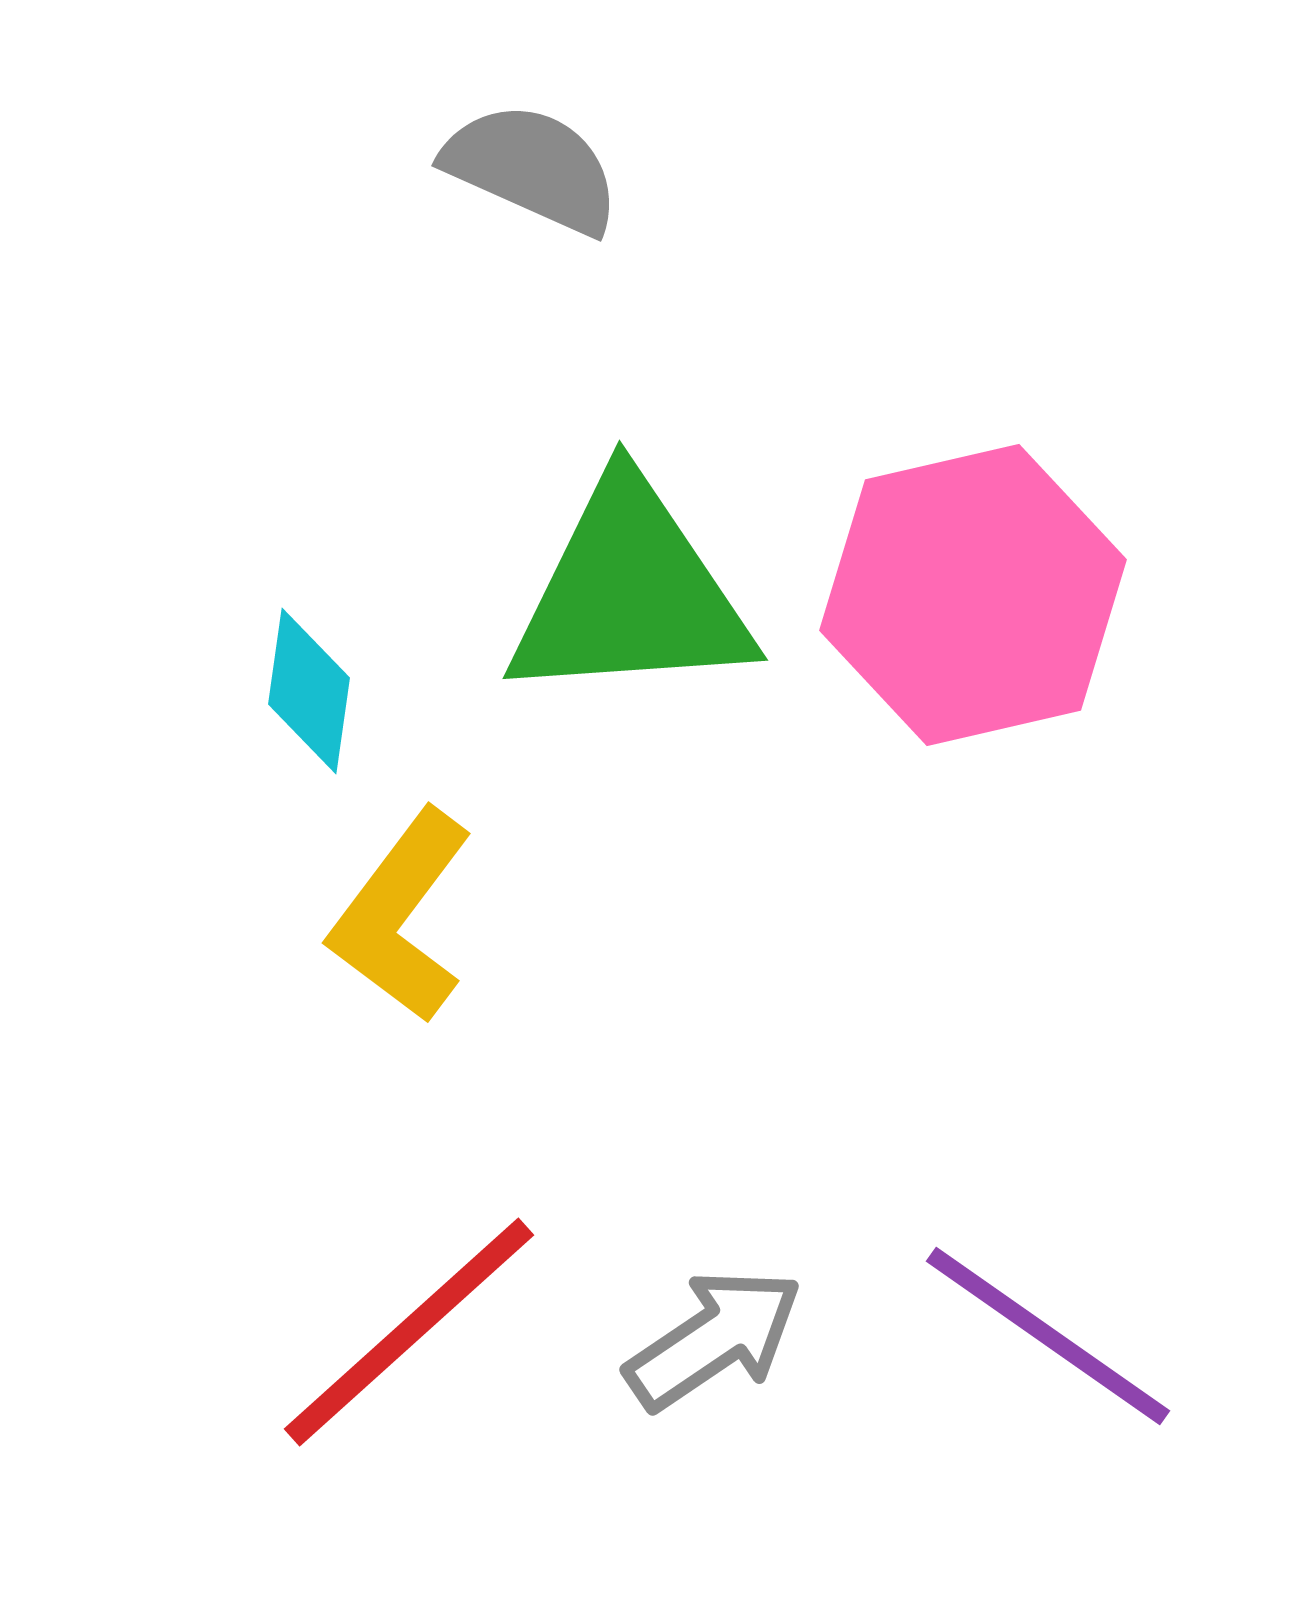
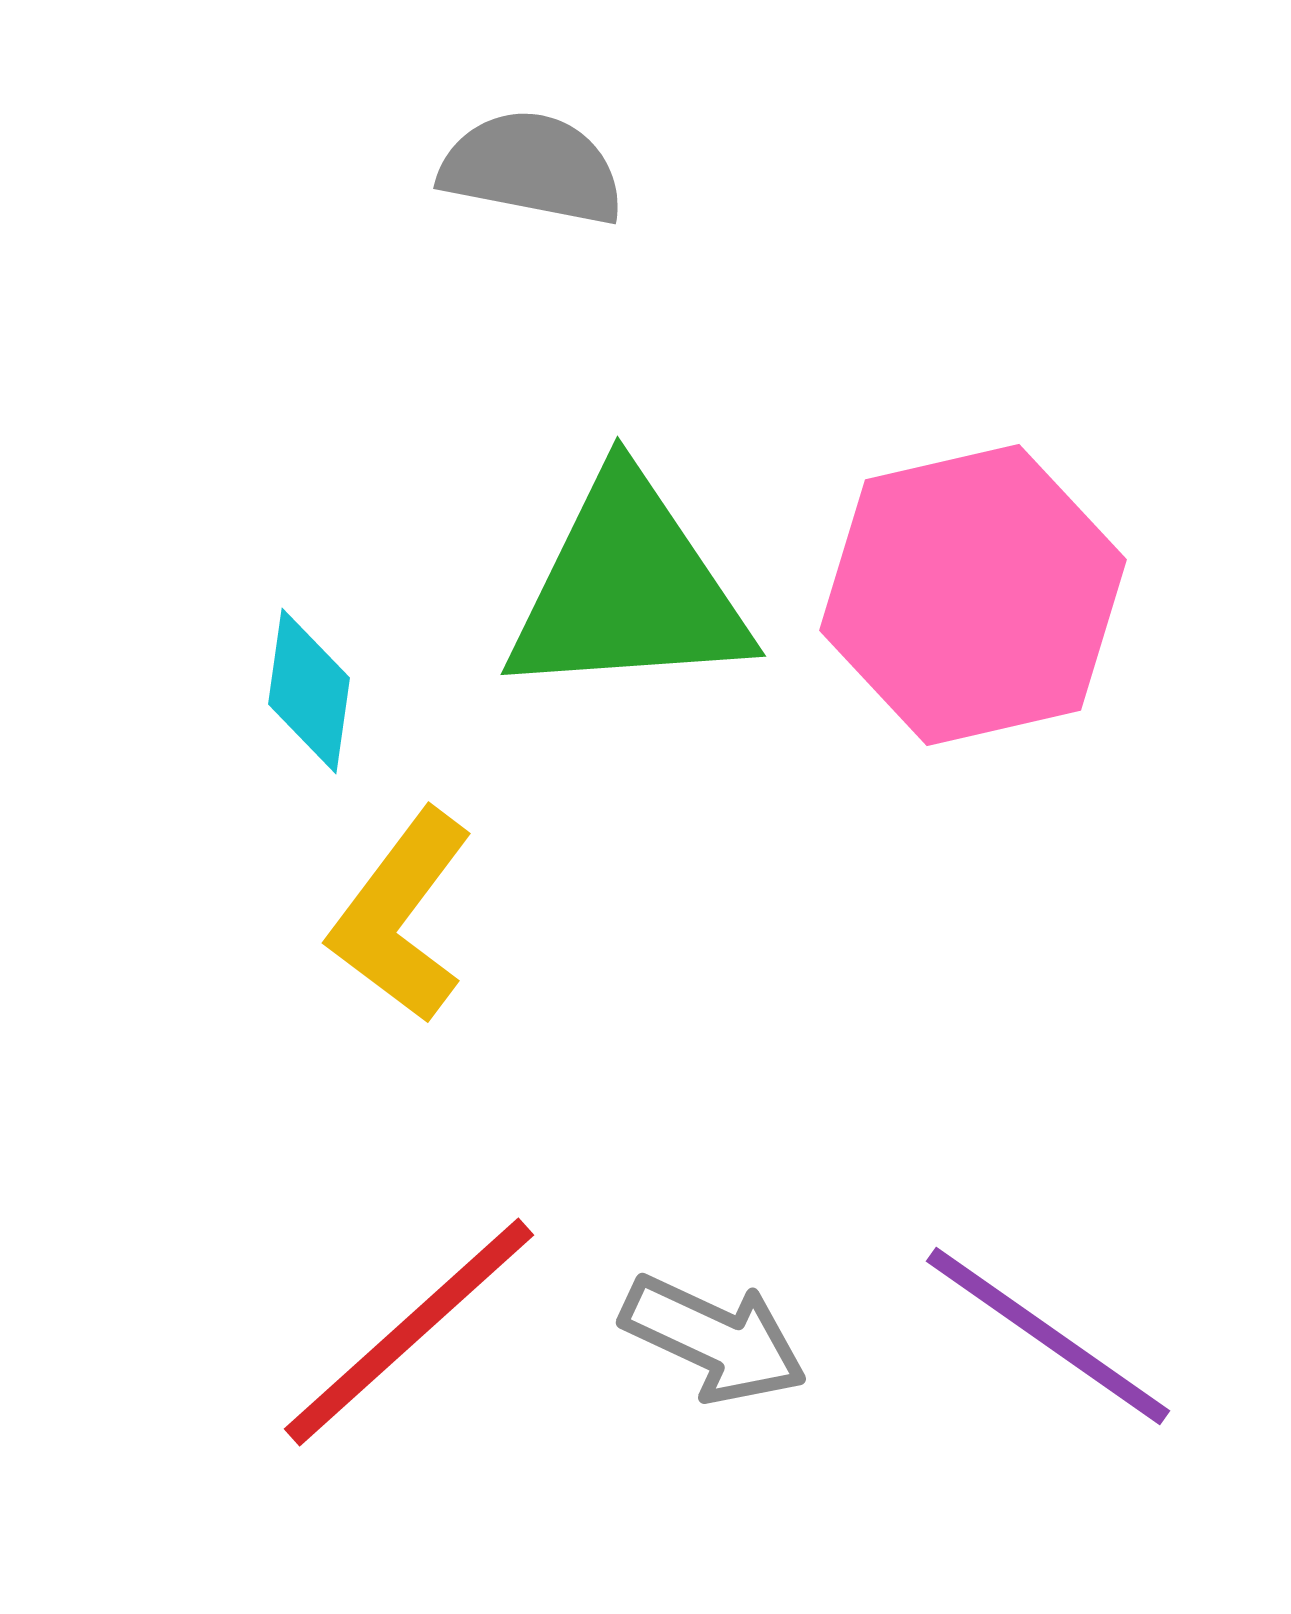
gray semicircle: rotated 13 degrees counterclockwise
green triangle: moved 2 px left, 4 px up
gray arrow: rotated 59 degrees clockwise
